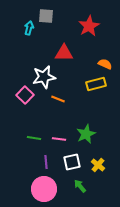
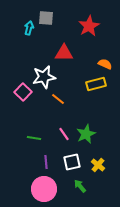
gray square: moved 2 px down
pink square: moved 2 px left, 3 px up
orange line: rotated 16 degrees clockwise
pink line: moved 5 px right, 5 px up; rotated 48 degrees clockwise
